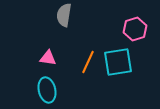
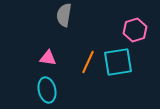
pink hexagon: moved 1 px down
